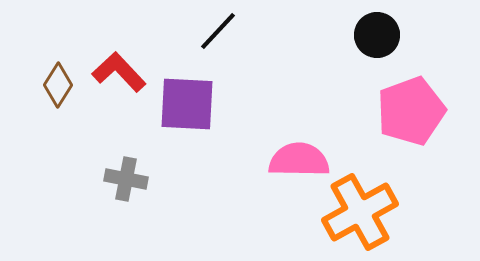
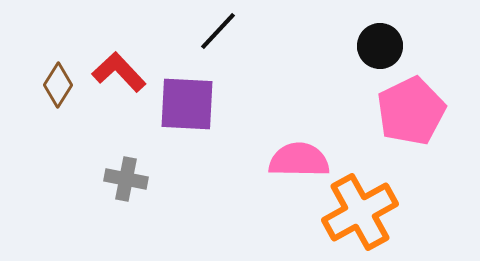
black circle: moved 3 px right, 11 px down
pink pentagon: rotated 6 degrees counterclockwise
